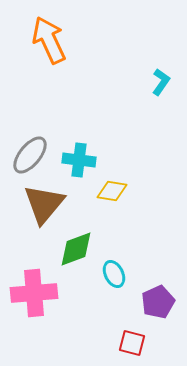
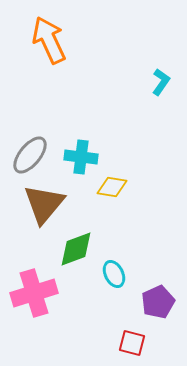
cyan cross: moved 2 px right, 3 px up
yellow diamond: moved 4 px up
pink cross: rotated 12 degrees counterclockwise
